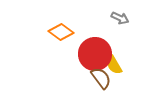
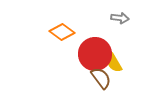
gray arrow: rotated 18 degrees counterclockwise
orange diamond: moved 1 px right
yellow semicircle: moved 2 px up
